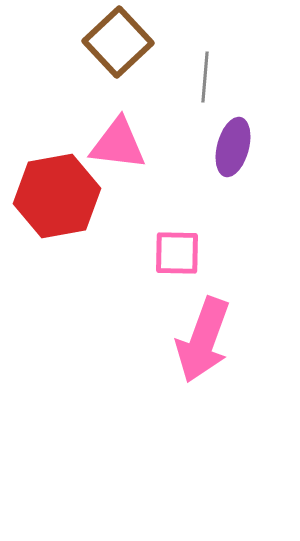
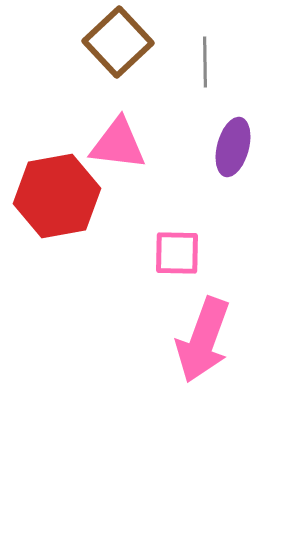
gray line: moved 15 px up; rotated 6 degrees counterclockwise
